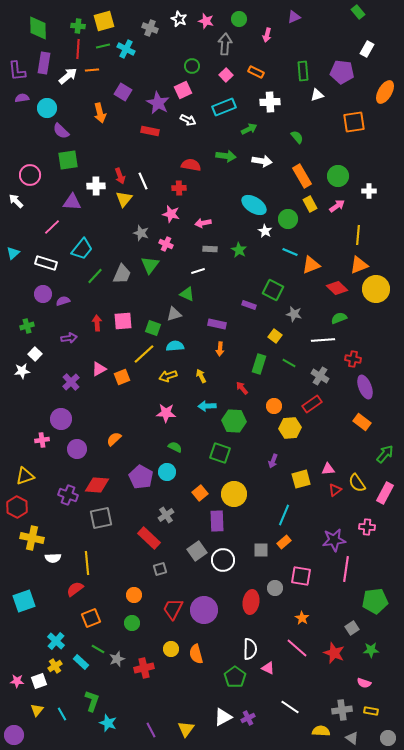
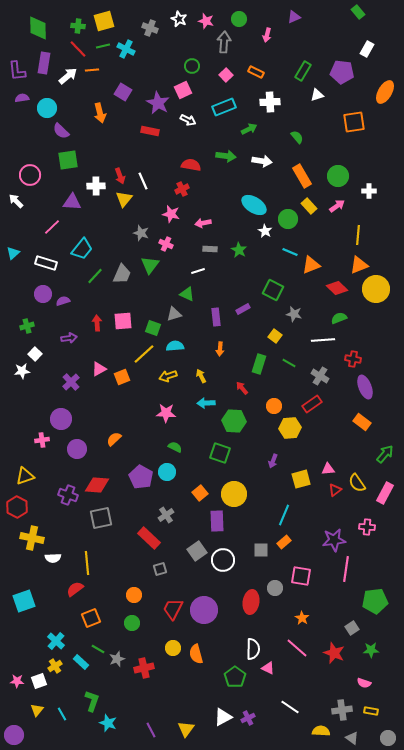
gray arrow at (225, 44): moved 1 px left, 2 px up
red line at (78, 49): rotated 48 degrees counterclockwise
green rectangle at (303, 71): rotated 36 degrees clockwise
red cross at (179, 188): moved 3 px right, 1 px down; rotated 24 degrees counterclockwise
yellow rectangle at (310, 204): moved 1 px left, 2 px down; rotated 14 degrees counterclockwise
purple rectangle at (249, 305): moved 6 px left, 4 px down; rotated 48 degrees counterclockwise
purple rectangle at (217, 324): moved 1 px left, 7 px up; rotated 72 degrees clockwise
cyan arrow at (207, 406): moved 1 px left, 3 px up
yellow circle at (171, 649): moved 2 px right, 1 px up
white semicircle at (250, 649): moved 3 px right
